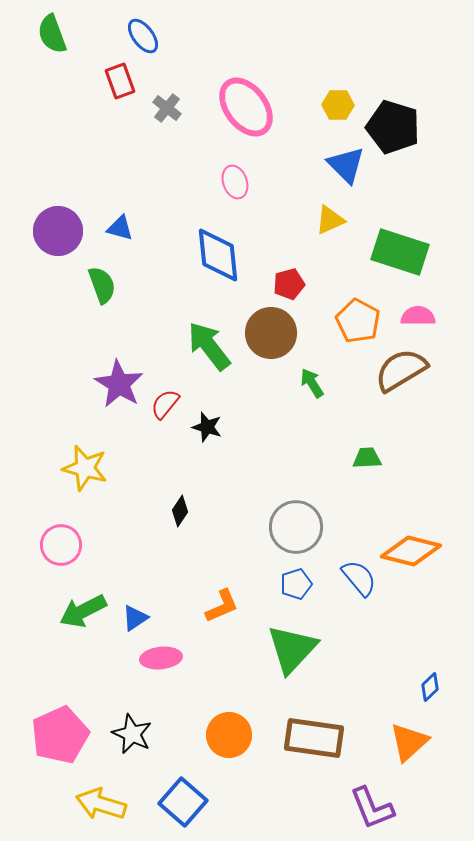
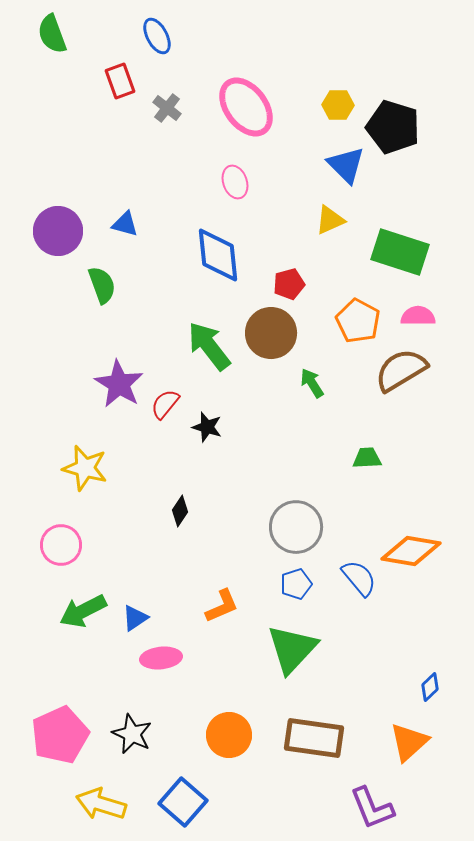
blue ellipse at (143, 36): moved 14 px right; rotated 9 degrees clockwise
blue triangle at (120, 228): moved 5 px right, 4 px up
orange diamond at (411, 551): rotated 4 degrees counterclockwise
